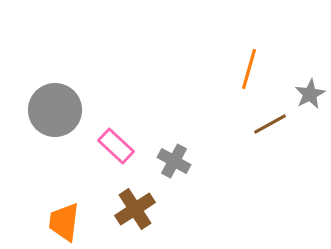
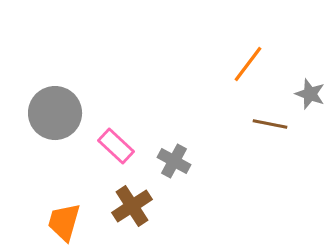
orange line: moved 1 px left, 5 px up; rotated 21 degrees clockwise
gray star: rotated 24 degrees counterclockwise
gray circle: moved 3 px down
brown line: rotated 40 degrees clockwise
brown cross: moved 3 px left, 3 px up
orange trapezoid: rotated 9 degrees clockwise
